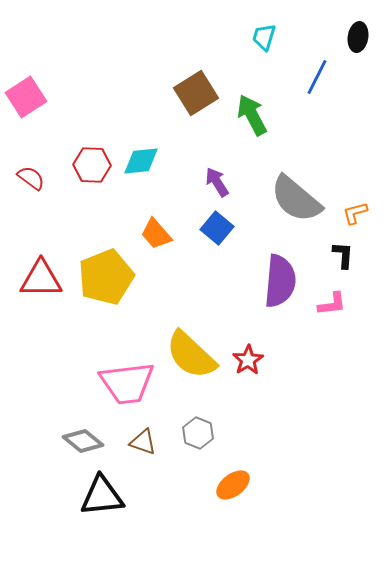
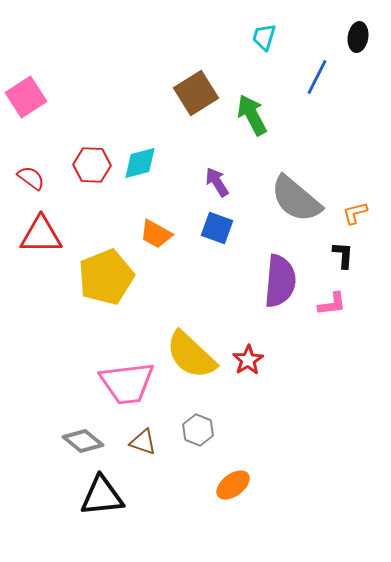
cyan diamond: moved 1 px left, 2 px down; rotated 9 degrees counterclockwise
blue square: rotated 20 degrees counterclockwise
orange trapezoid: rotated 20 degrees counterclockwise
red triangle: moved 44 px up
gray hexagon: moved 3 px up
